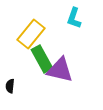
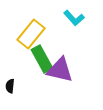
cyan L-shape: rotated 60 degrees counterclockwise
